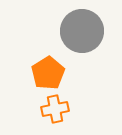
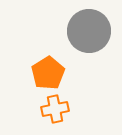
gray circle: moved 7 px right
